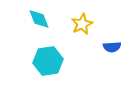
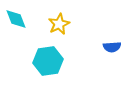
cyan diamond: moved 23 px left
yellow star: moved 23 px left
